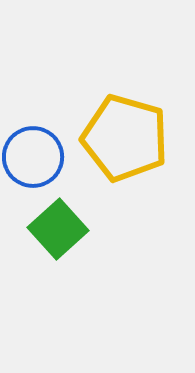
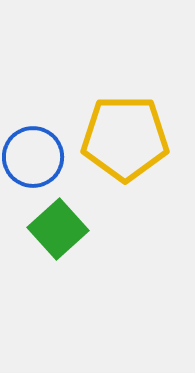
yellow pentagon: rotated 16 degrees counterclockwise
